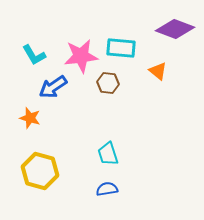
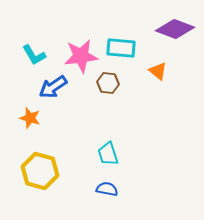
blue semicircle: rotated 20 degrees clockwise
